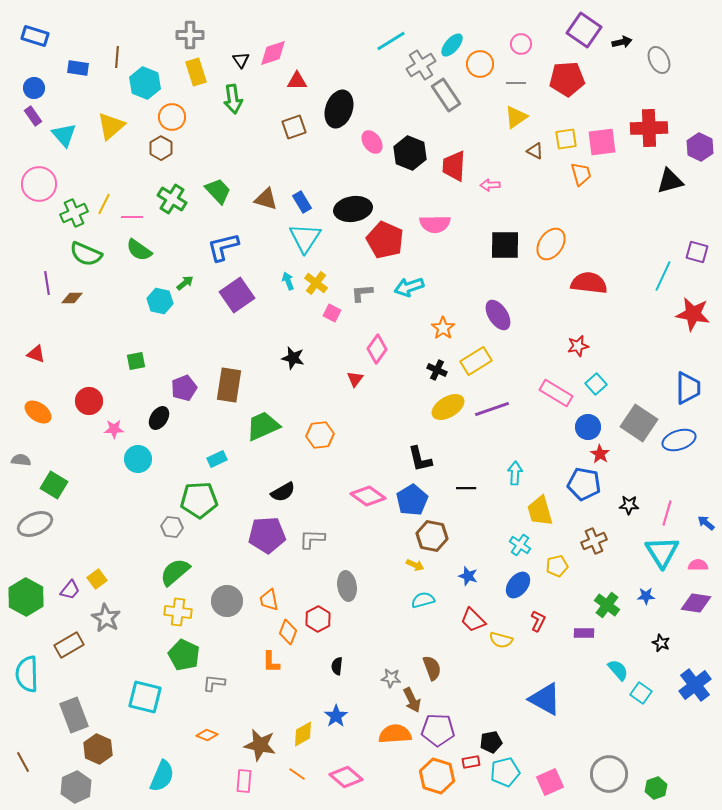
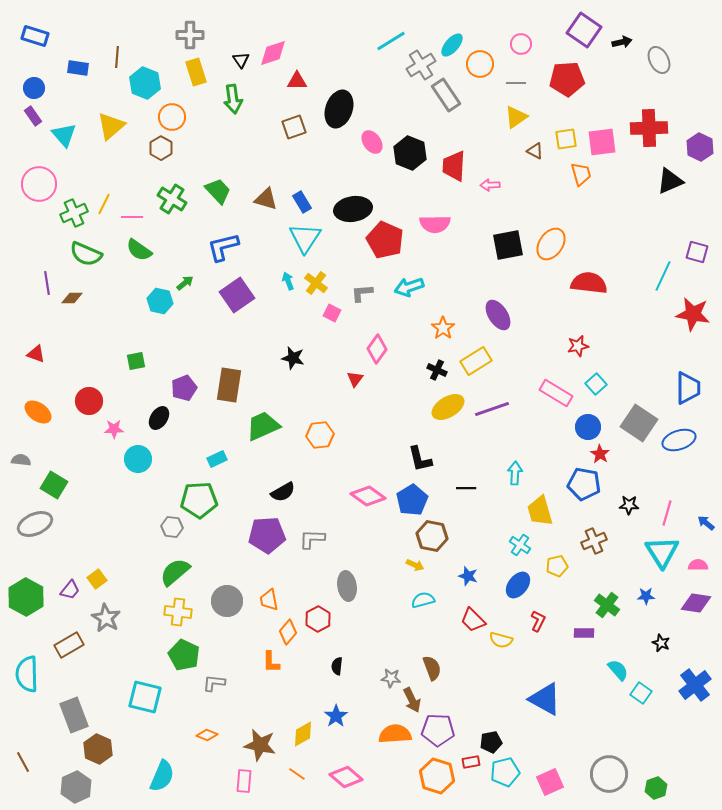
black triangle at (670, 181): rotated 8 degrees counterclockwise
black square at (505, 245): moved 3 px right; rotated 12 degrees counterclockwise
orange diamond at (288, 632): rotated 20 degrees clockwise
